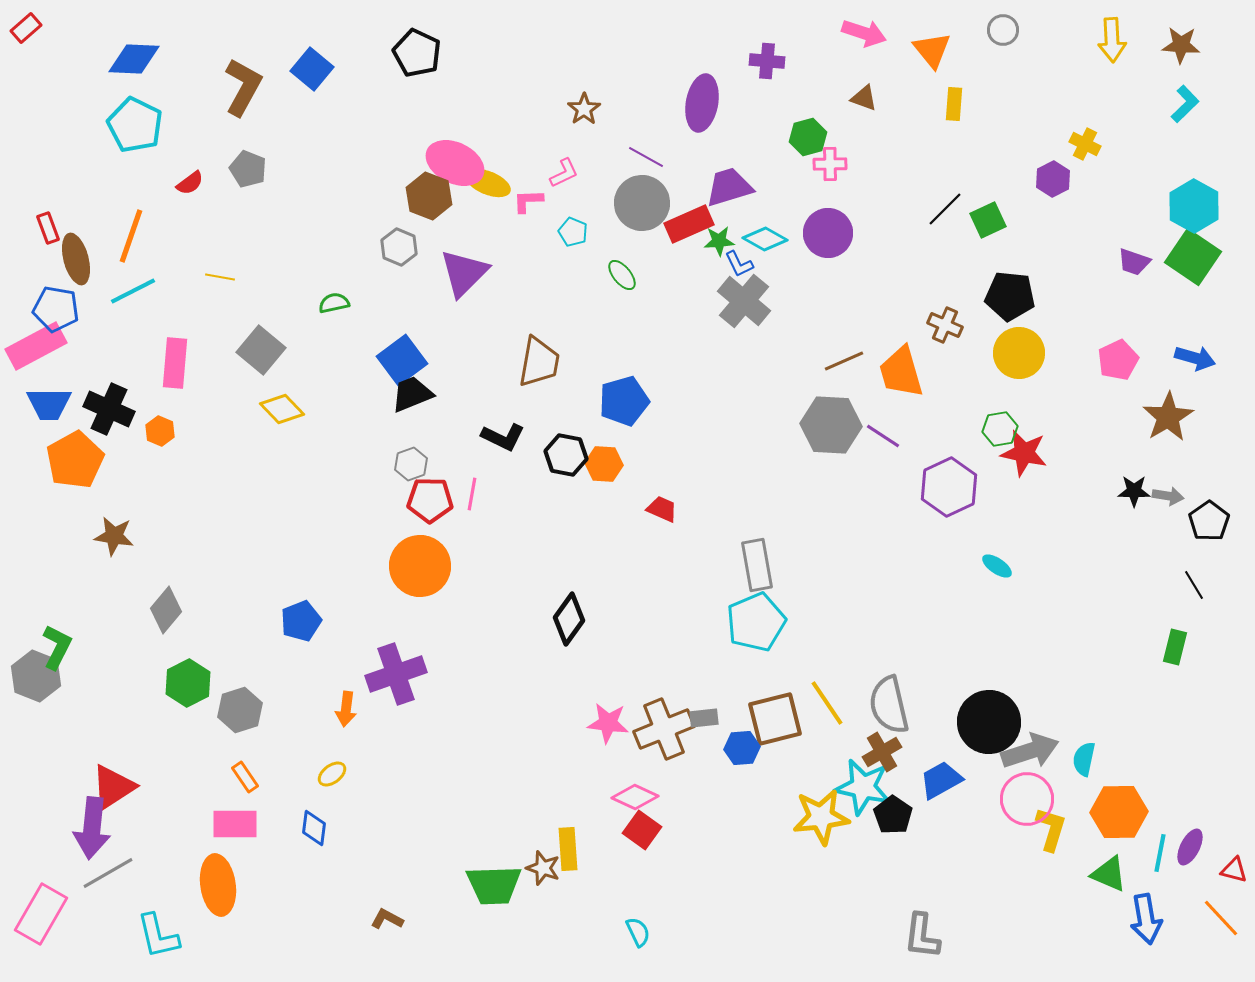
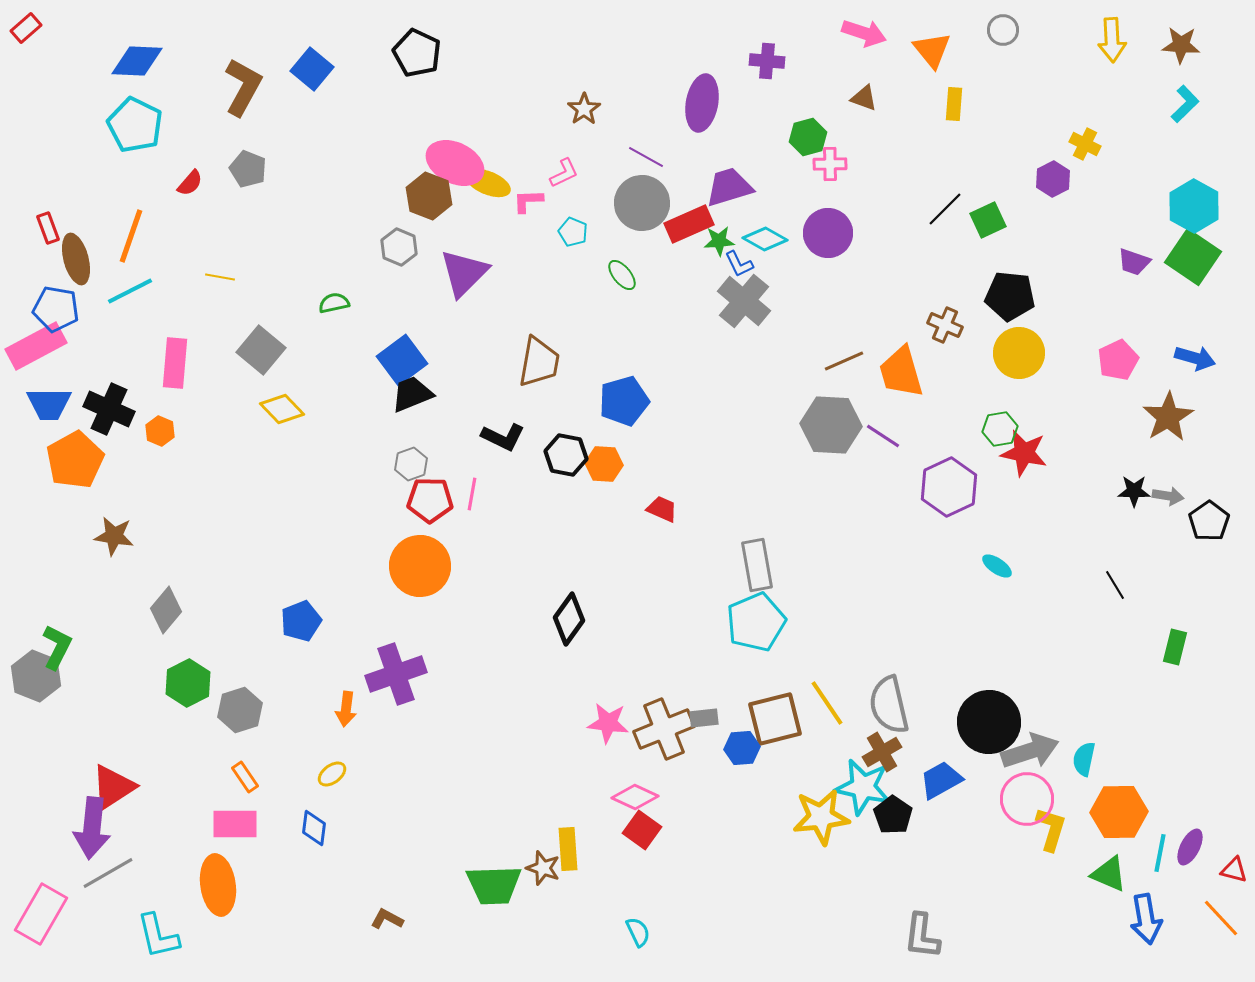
blue diamond at (134, 59): moved 3 px right, 2 px down
red semicircle at (190, 183): rotated 12 degrees counterclockwise
cyan line at (133, 291): moved 3 px left
black line at (1194, 585): moved 79 px left
